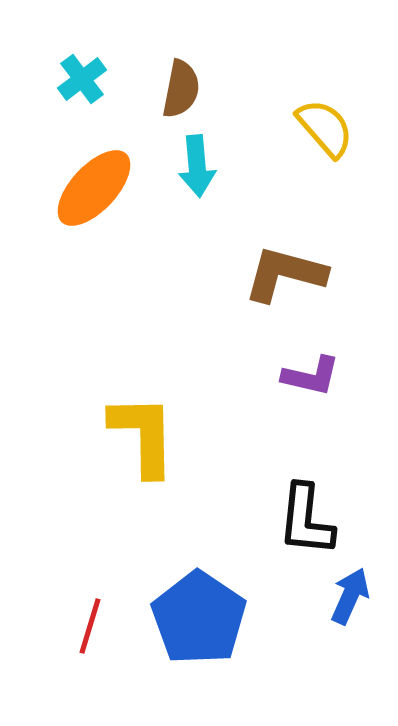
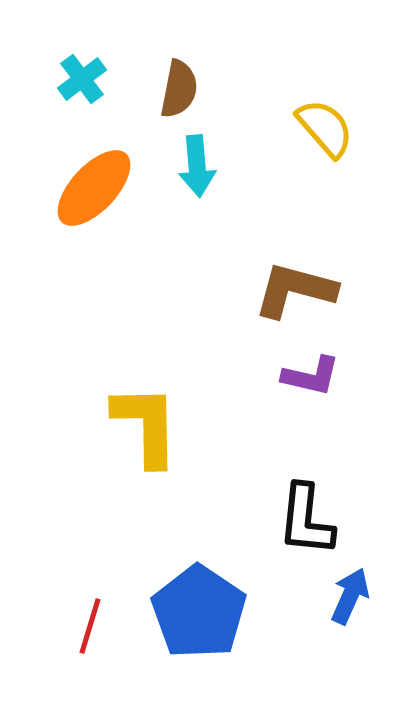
brown semicircle: moved 2 px left
brown L-shape: moved 10 px right, 16 px down
yellow L-shape: moved 3 px right, 10 px up
blue pentagon: moved 6 px up
